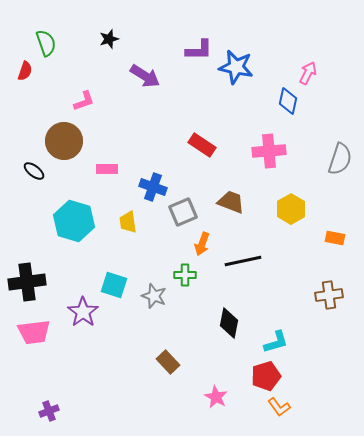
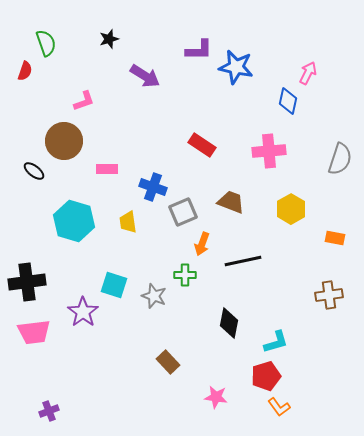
pink star: rotated 20 degrees counterclockwise
